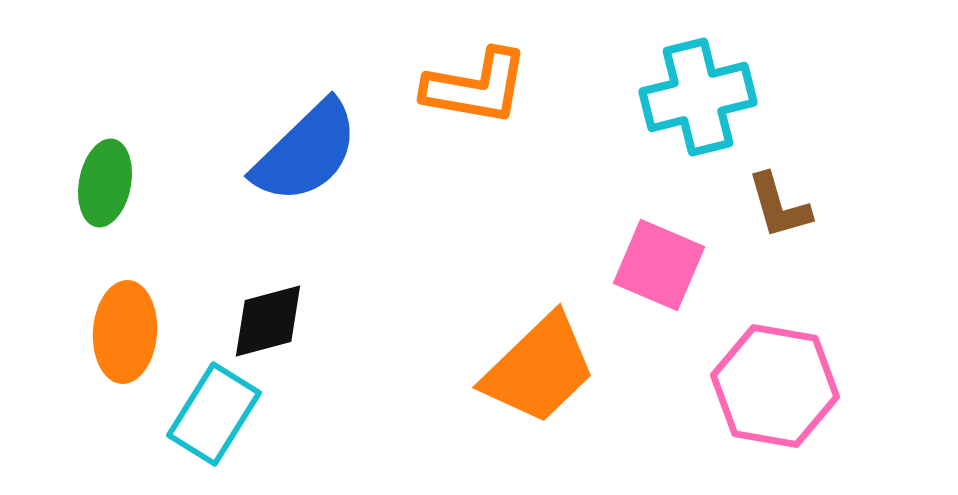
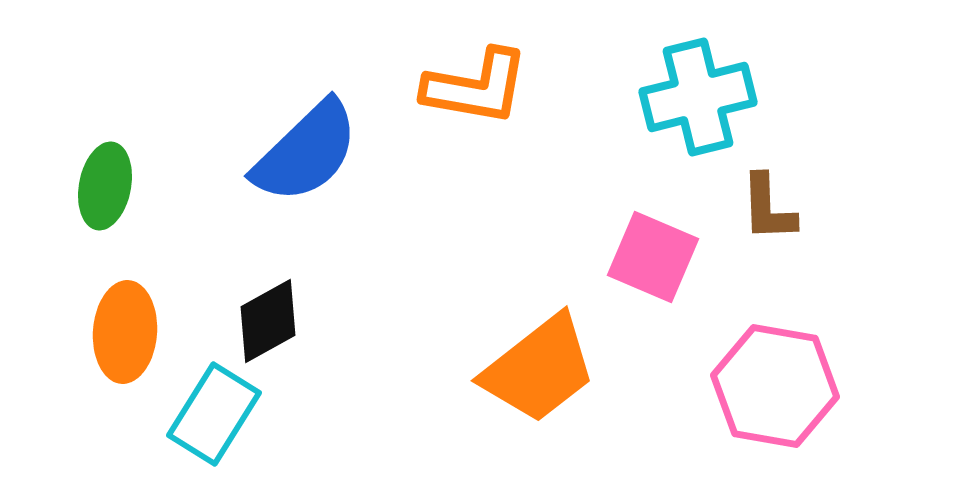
green ellipse: moved 3 px down
brown L-shape: moved 11 px left, 2 px down; rotated 14 degrees clockwise
pink square: moved 6 px left, 8 px up
black diamond: rotated 14 degrees counterclockwise
orange trapezoid: rotated 6 degrees clockwise
